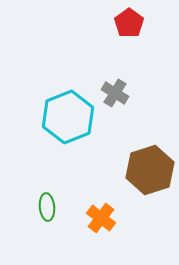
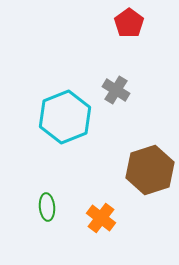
gray cross: moved 1 px right, 3 px up
cyan hexagon: moved 3 px left
